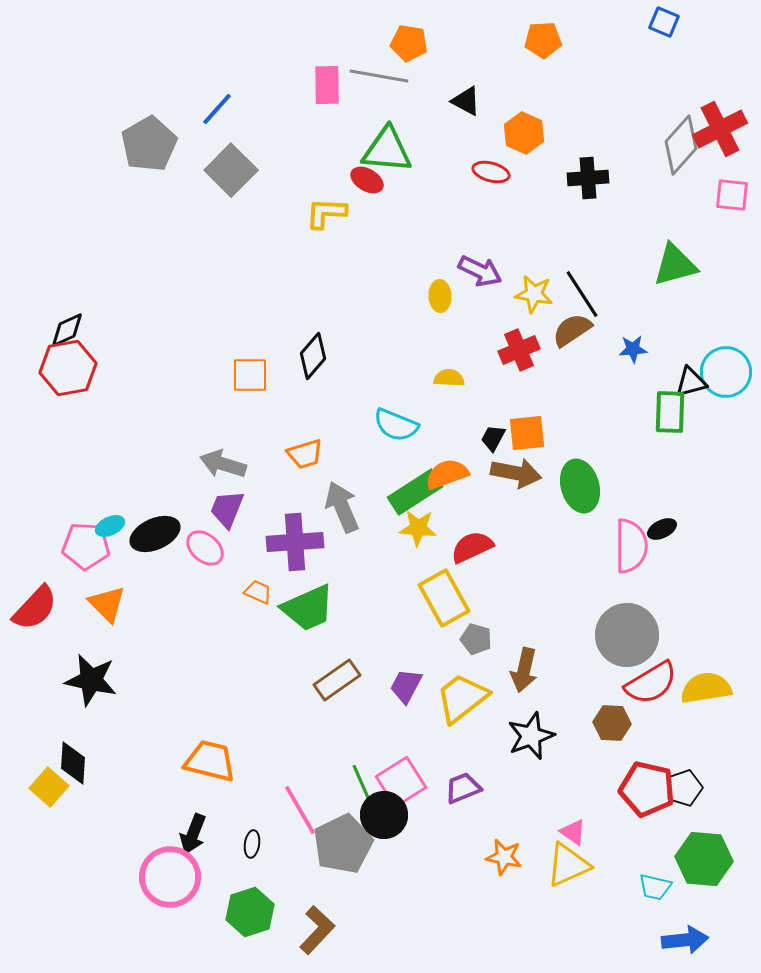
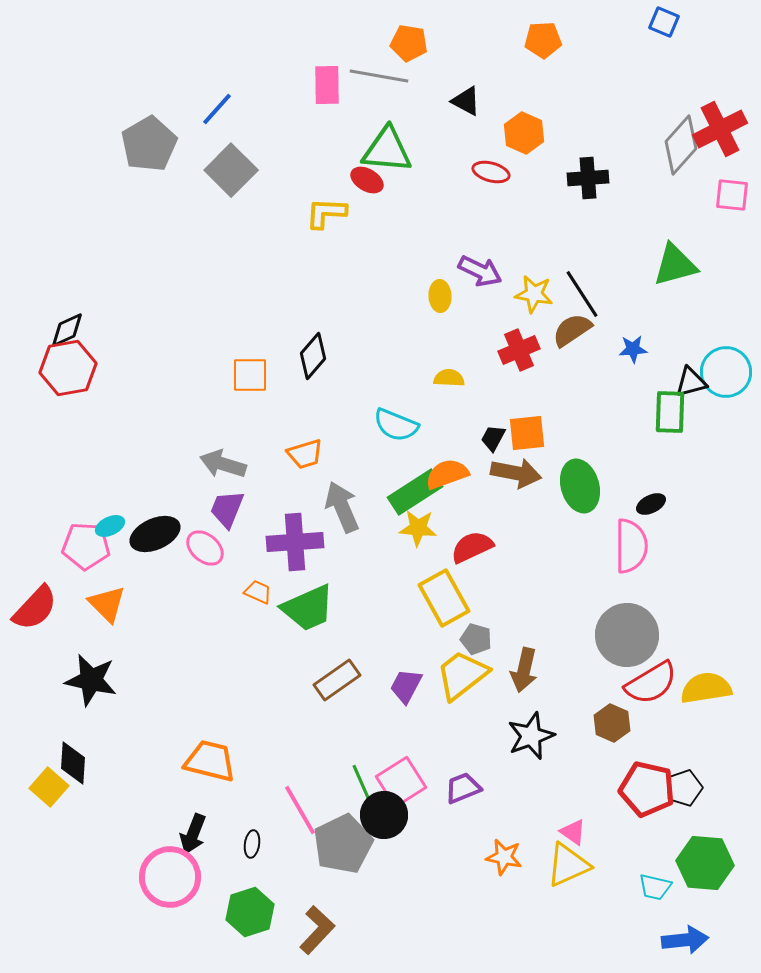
black ellipse at (662, 529): moved 11 px left, 25 px up
yellow trapezoid at (462, 698): moved 23 px up
brown hexagon at (612, 723): rotated 21 degrees clockwise
green hexagon at (704, 859): moved 1 px right, 4 px down
